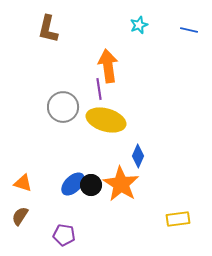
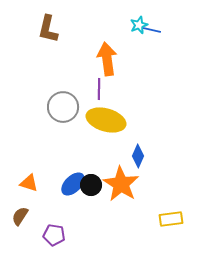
blue line: moved 37 px left
orange arrow: moved 1 px left, 7 px up
purple line: rotated 10 degrees clockwise
orange triangle: moved 6 px right
yellow rectangle: moved 7 px left
purple pentagon: moved 10 px left
